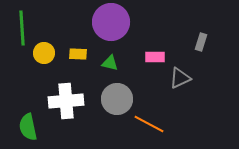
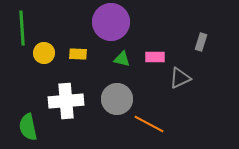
green triangle: moved 12 px right, 4 px up
